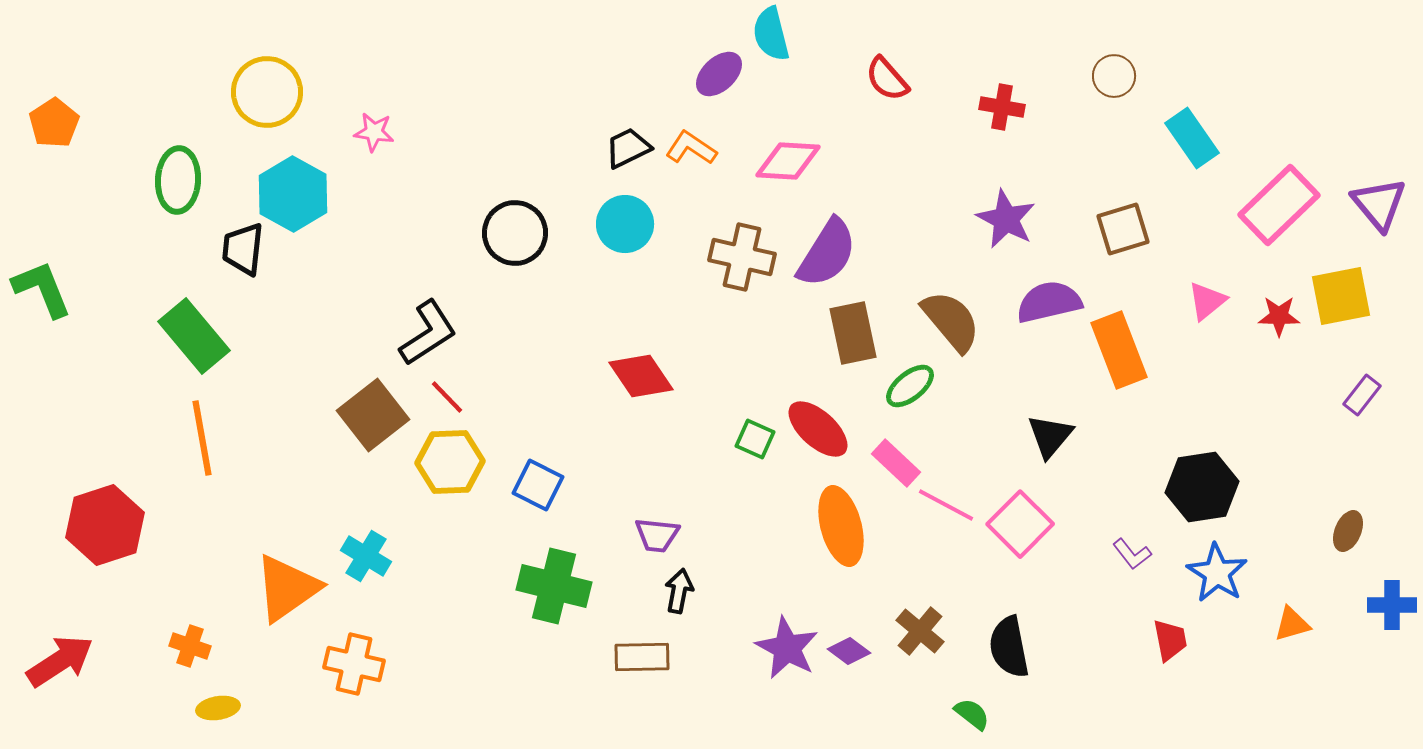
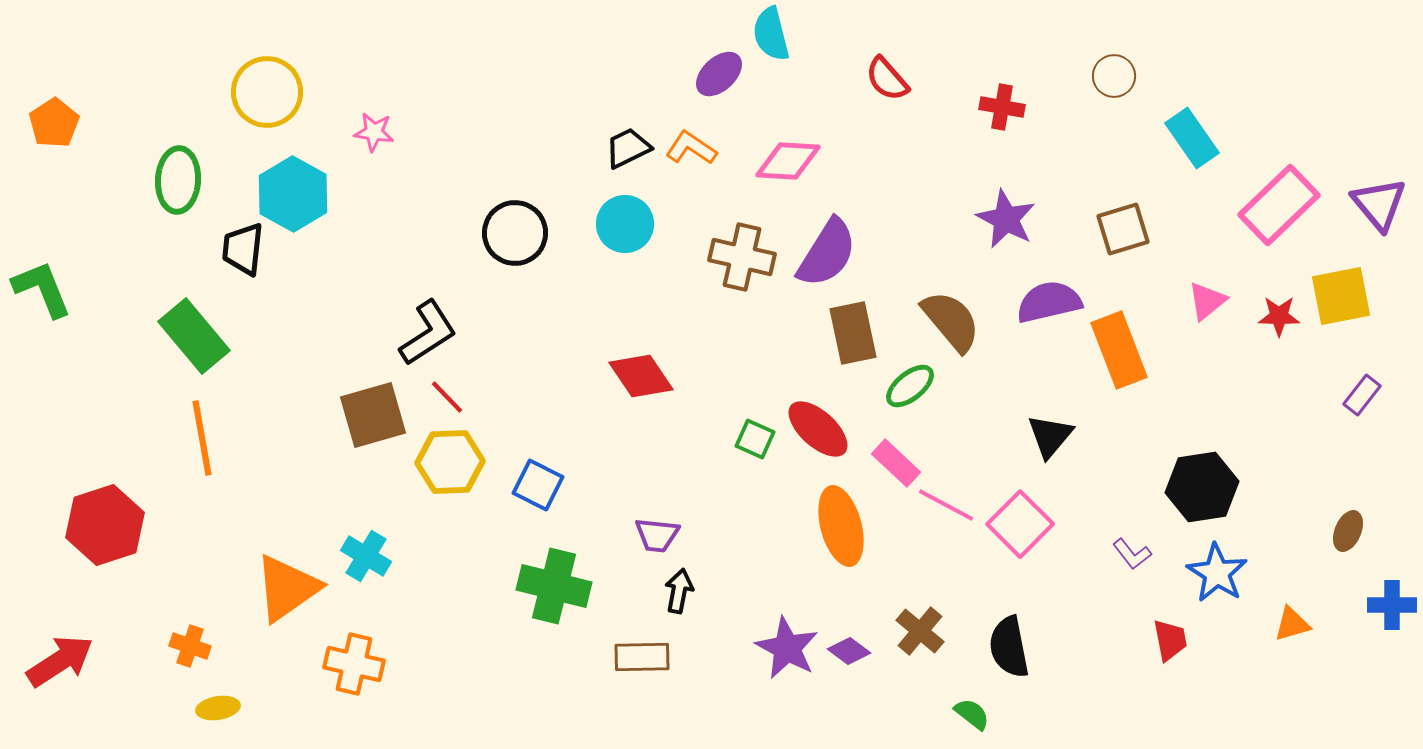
brown square at (373, 415): rotated 22 degrees clockwise
